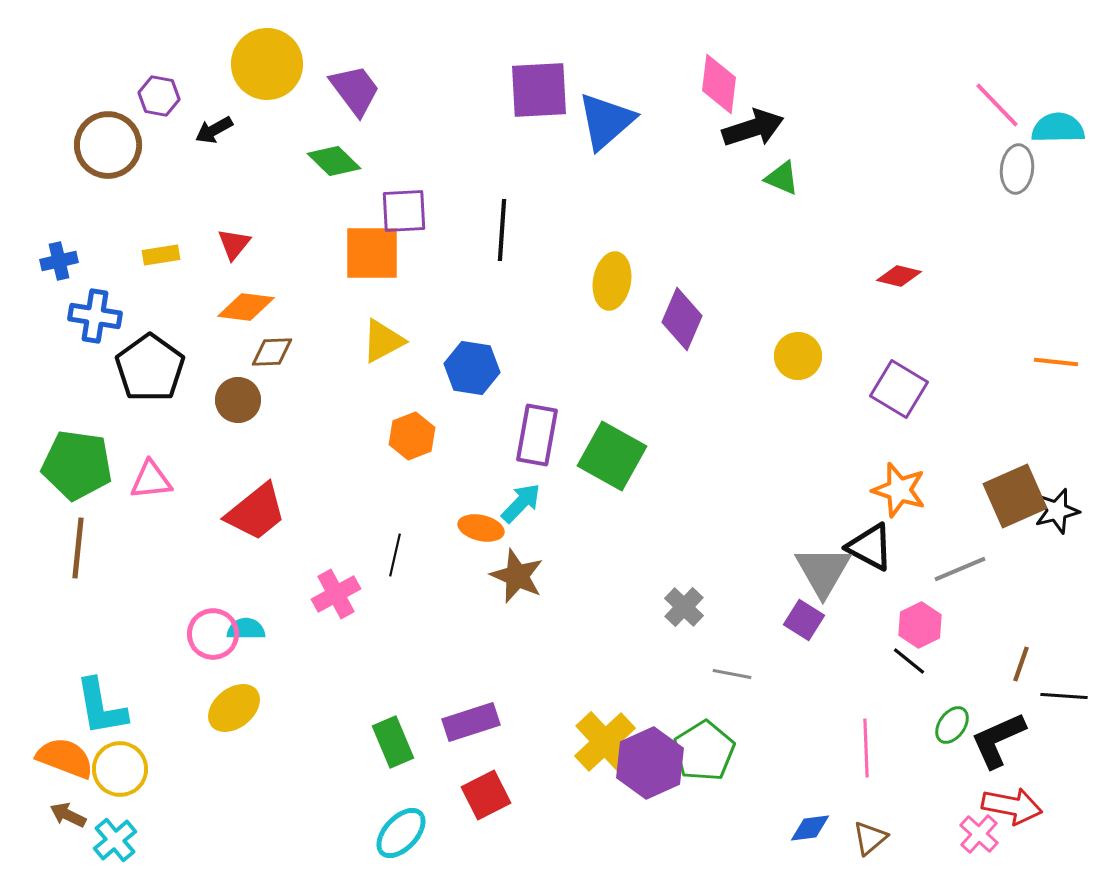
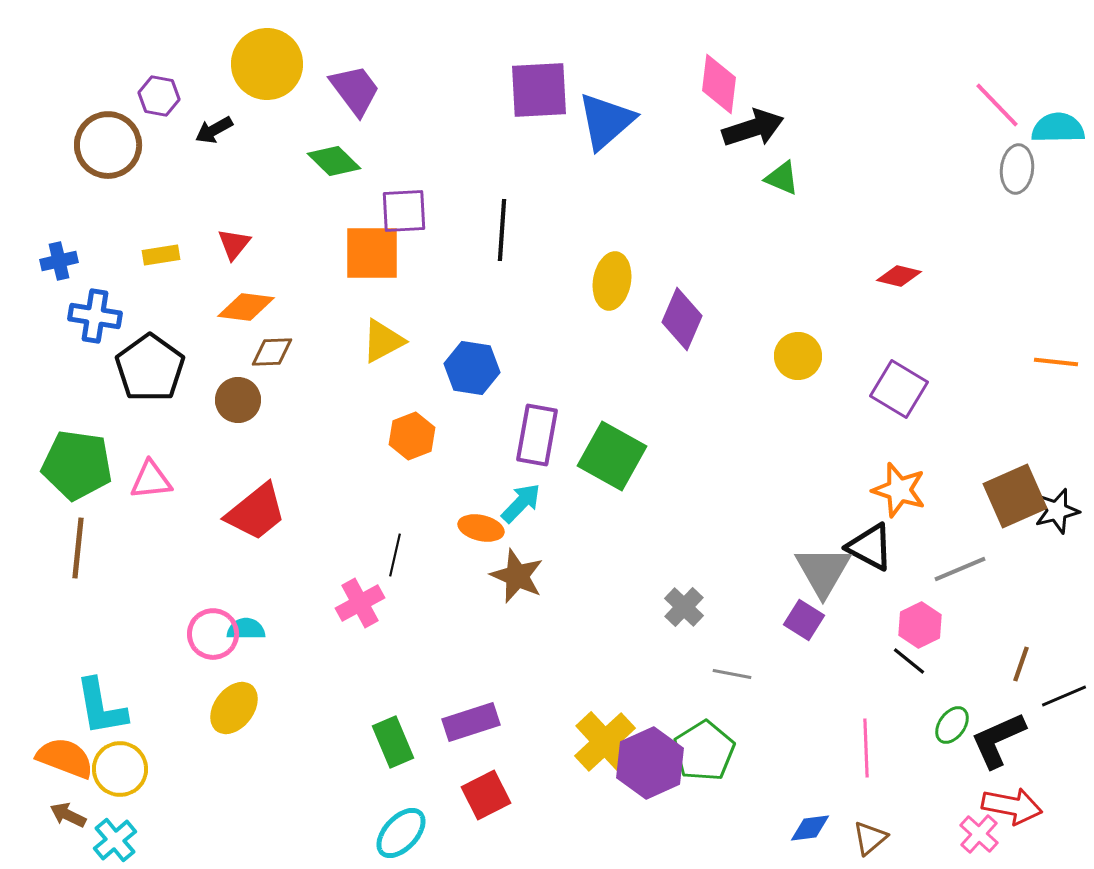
pink cross at (336, 594): moved 24 px right, 9 px down
black line at (1064, 696): rotated 27 degrees counterclockwise
yellow ellipse at (234, 708): rotated 14 degrees counterclockwise
